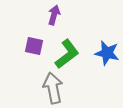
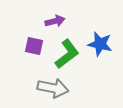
purple arrow: moved 1 px right, 6 px down; rotated 60 degrees clockwise
blue star: moved 7 px left, 9 px up
gray arrow: rotated 112 degrees clockwise
